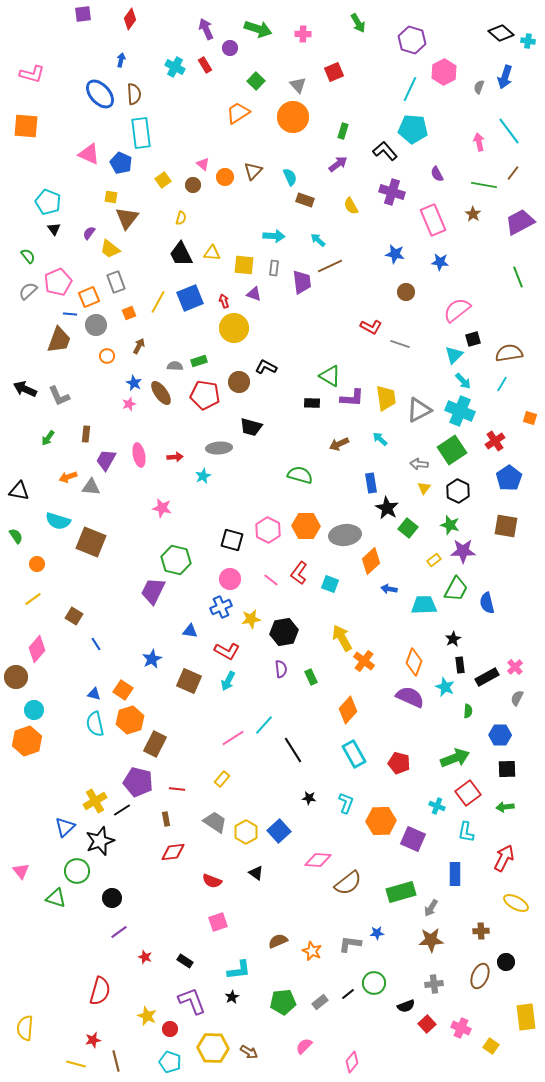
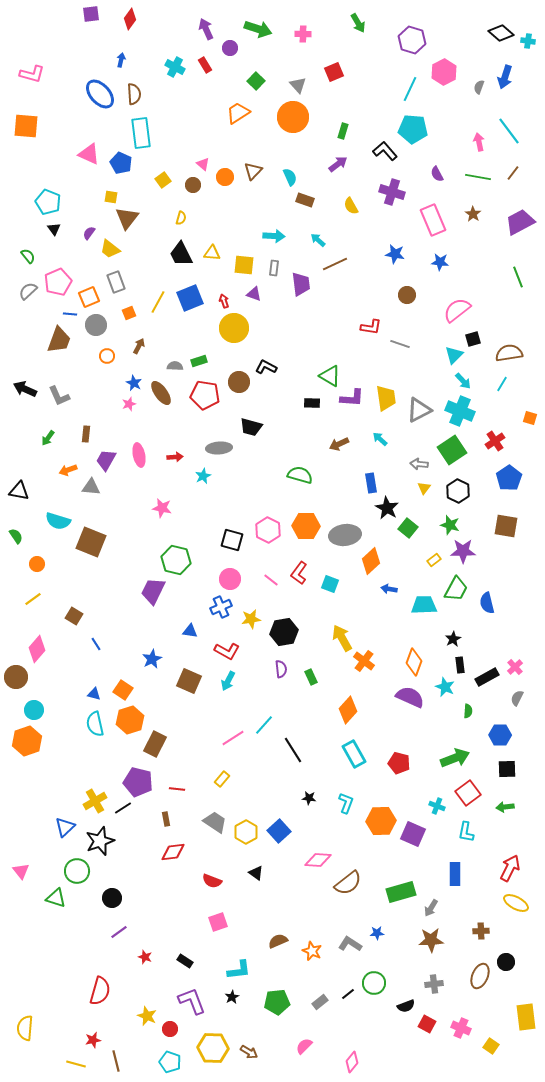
purple square at (83, 14): moved 8 px right
green line at (484, 185): moved 6 px left, 8 px up
brown line at (330, 266): moved 5 px right, 2 px up
purple trapezoid at (302, 282): moved 1 px left, 2 px down
brown circle at (406, 292): moved 1 px right, 3 px down
red L-shape at (371, 327): rotated 20 degrees counterclockwise
orange arrow at (68, 477): moved 7 px up
black line at (122, 810): moved 1 px right, 2 px up
purple square at (413, 839): moved 5 px up
red arrow at (504, 858): moved 6 px right, 10 px down
gray L-shape at (350, 944): rotated 25 degrees clockwise
green pentagon at (283, 1002): moved 6 px left
red square at (427, 1024): rotated 18 degrees counterclockwise
